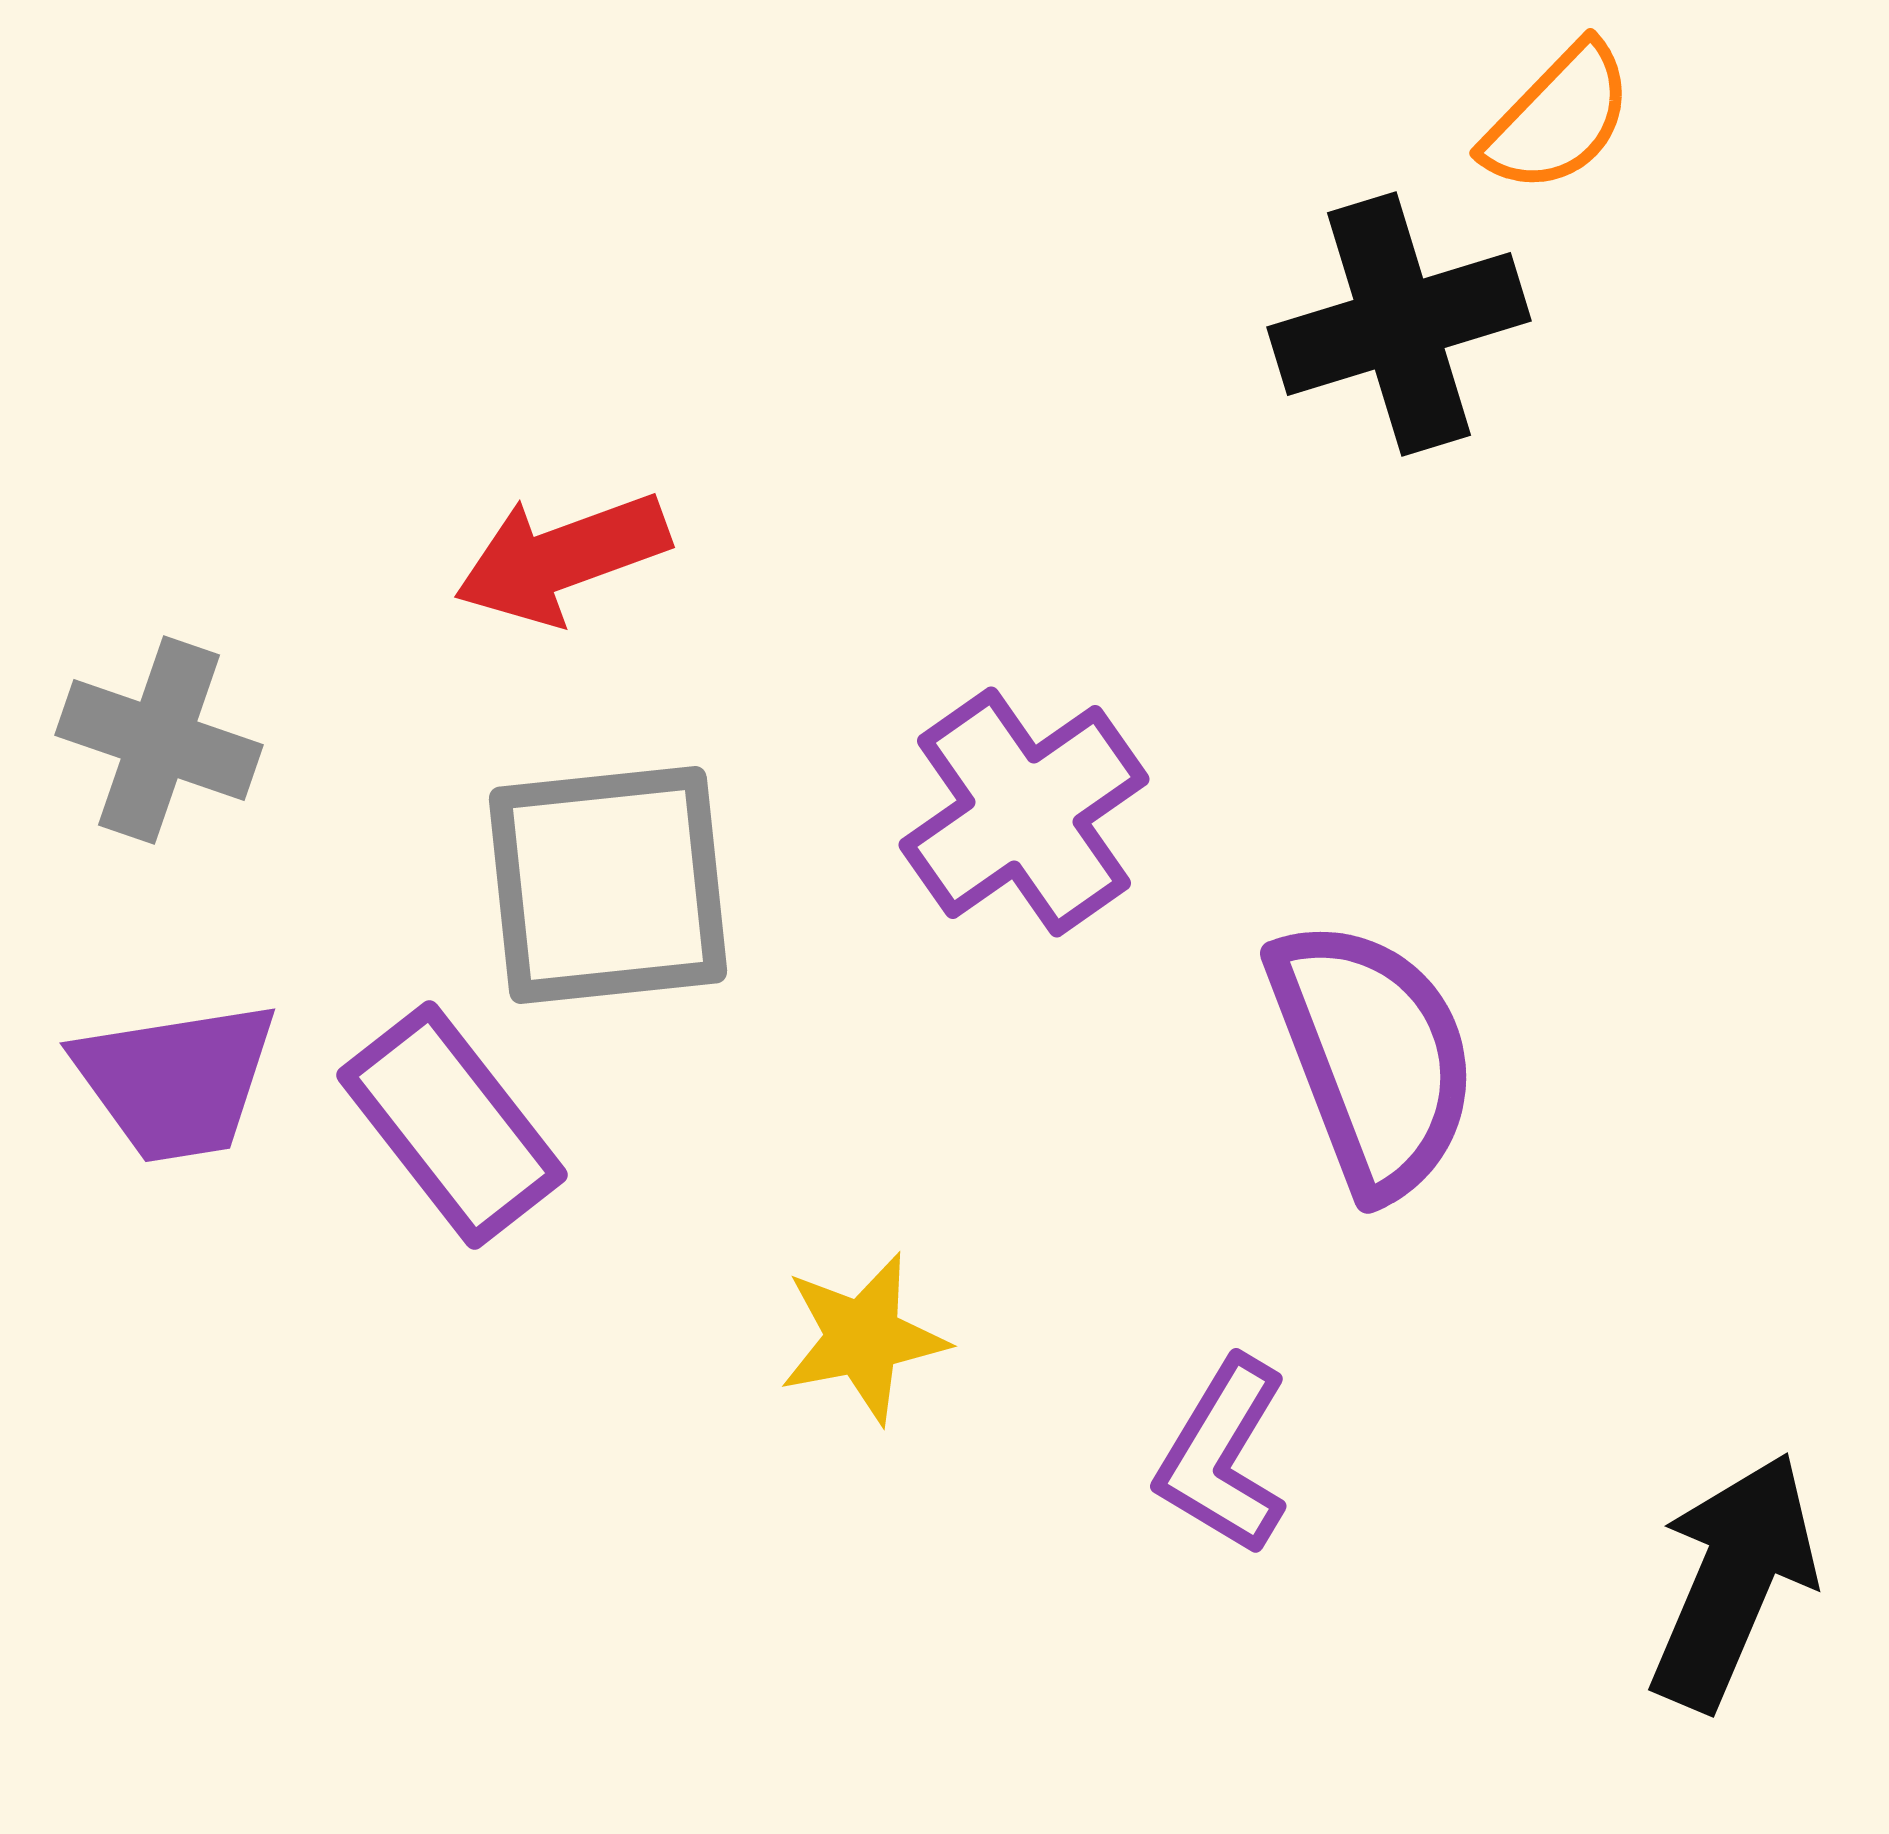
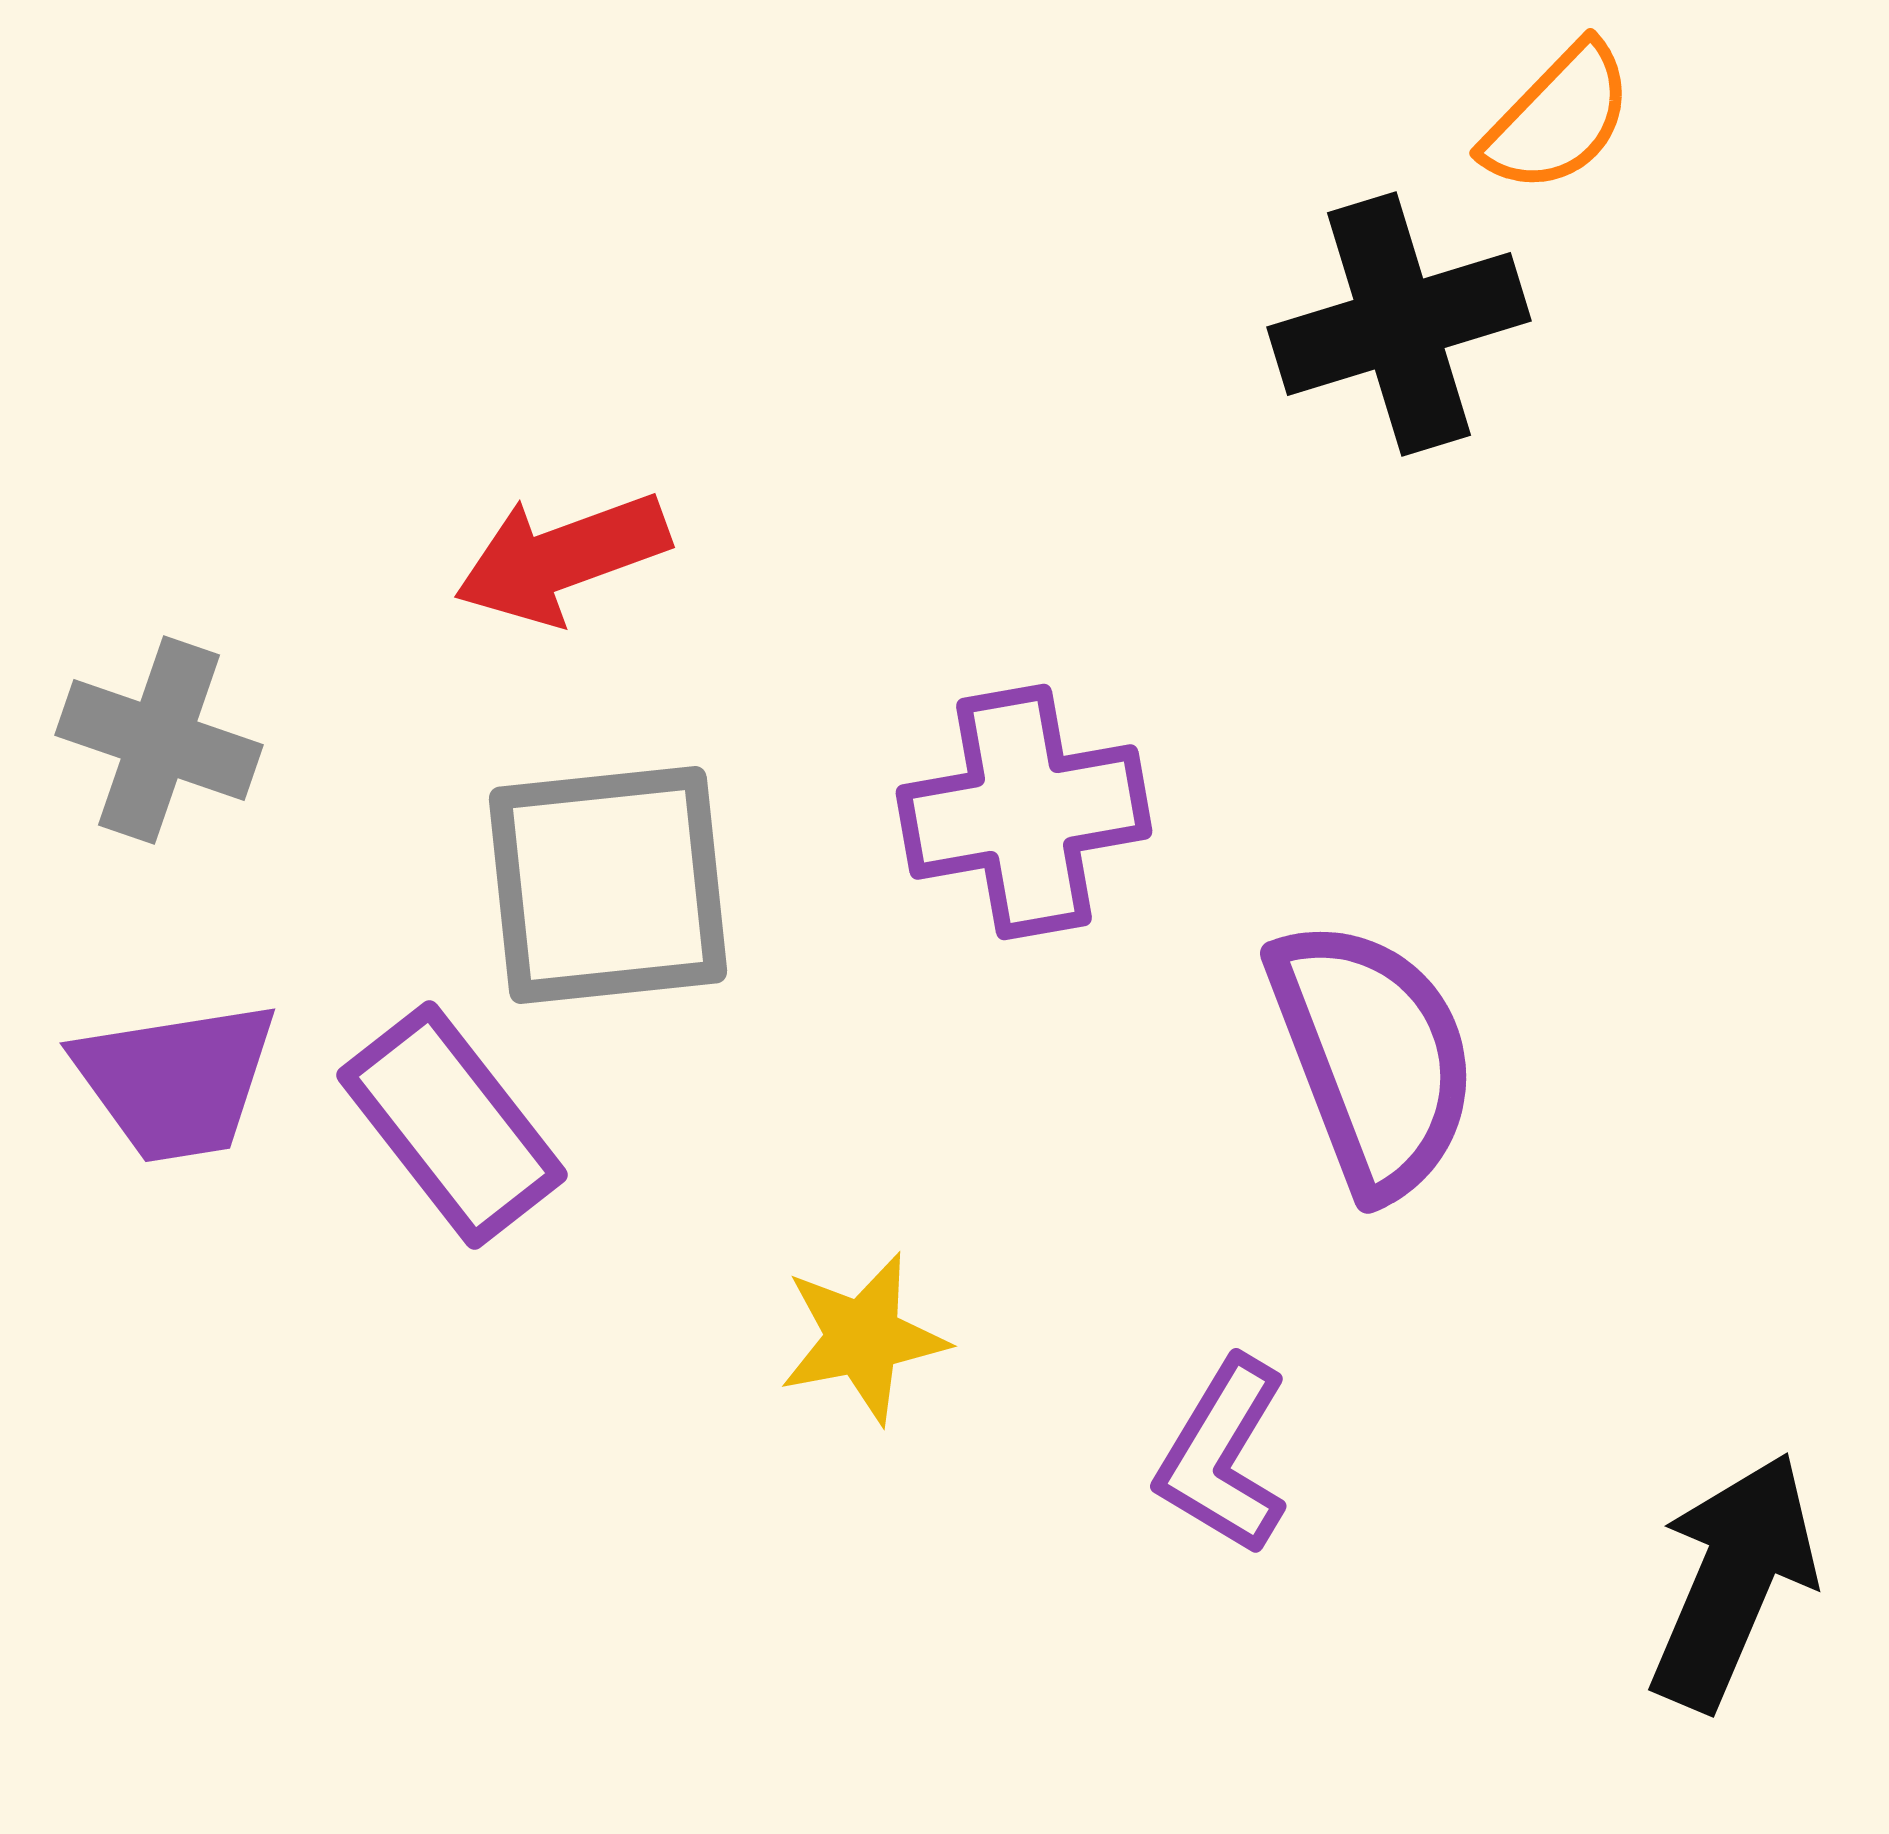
purple cross: rotated 25 degrees clockwise
